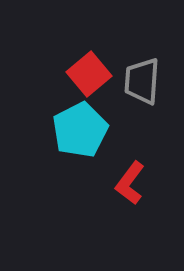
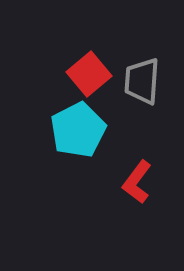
cyan pentagon: moved 2 px left
red L-shape: moved 7 px right, 1 px up
